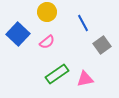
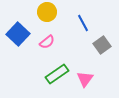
pink triangle: rotated 42 degrees counterclockwise
